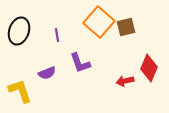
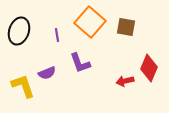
orange square: moved 9 px left
brown square: rotated 24 degrees clockwise
yellow L-shape: moved 3 px right, 5 px up
